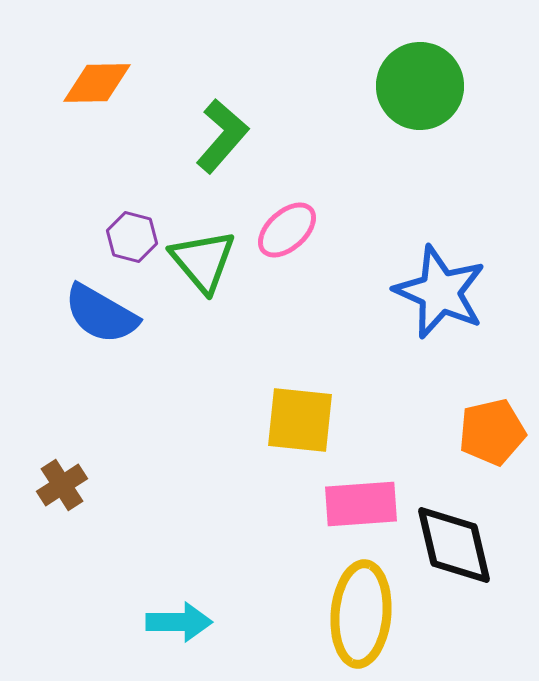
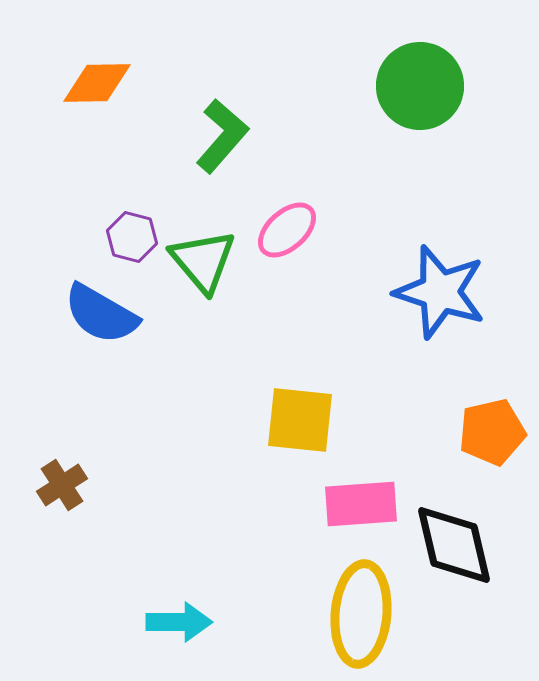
blue star: rotated 6 degrees counterclockwise
